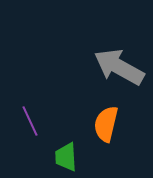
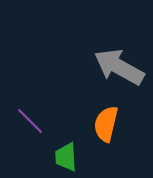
purple line: rotated 20 degrees counterclockwise
